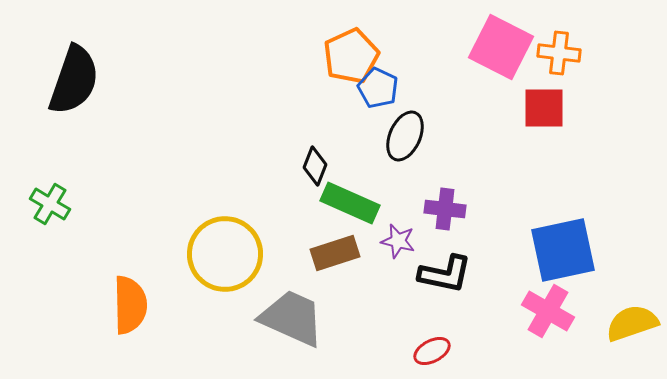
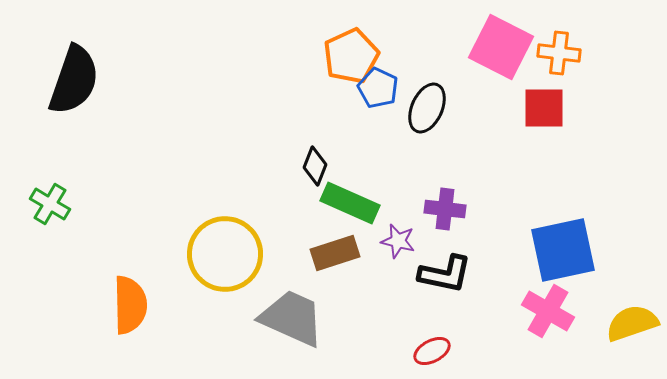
black ellipse: moved 22 px right, 28 px up
